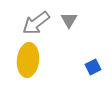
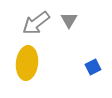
yellow ellipse: moved 1 px left, 3 px down
